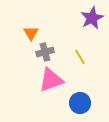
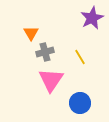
pink triangle: rotated 36 degrees counterclockwise
